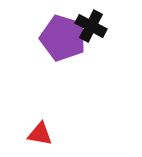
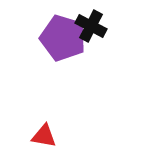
red triangle: moved 4 px right, 2 px down
